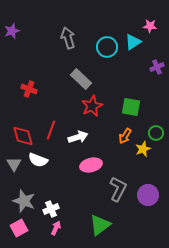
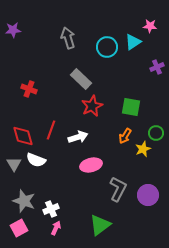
purple star: moved 1 px right, 1 px up; rotated 14 degrees clockwise
white semicircle: moved 2 px left
